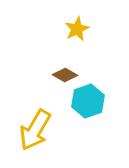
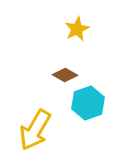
cyan hexagon: moved 2 px down
